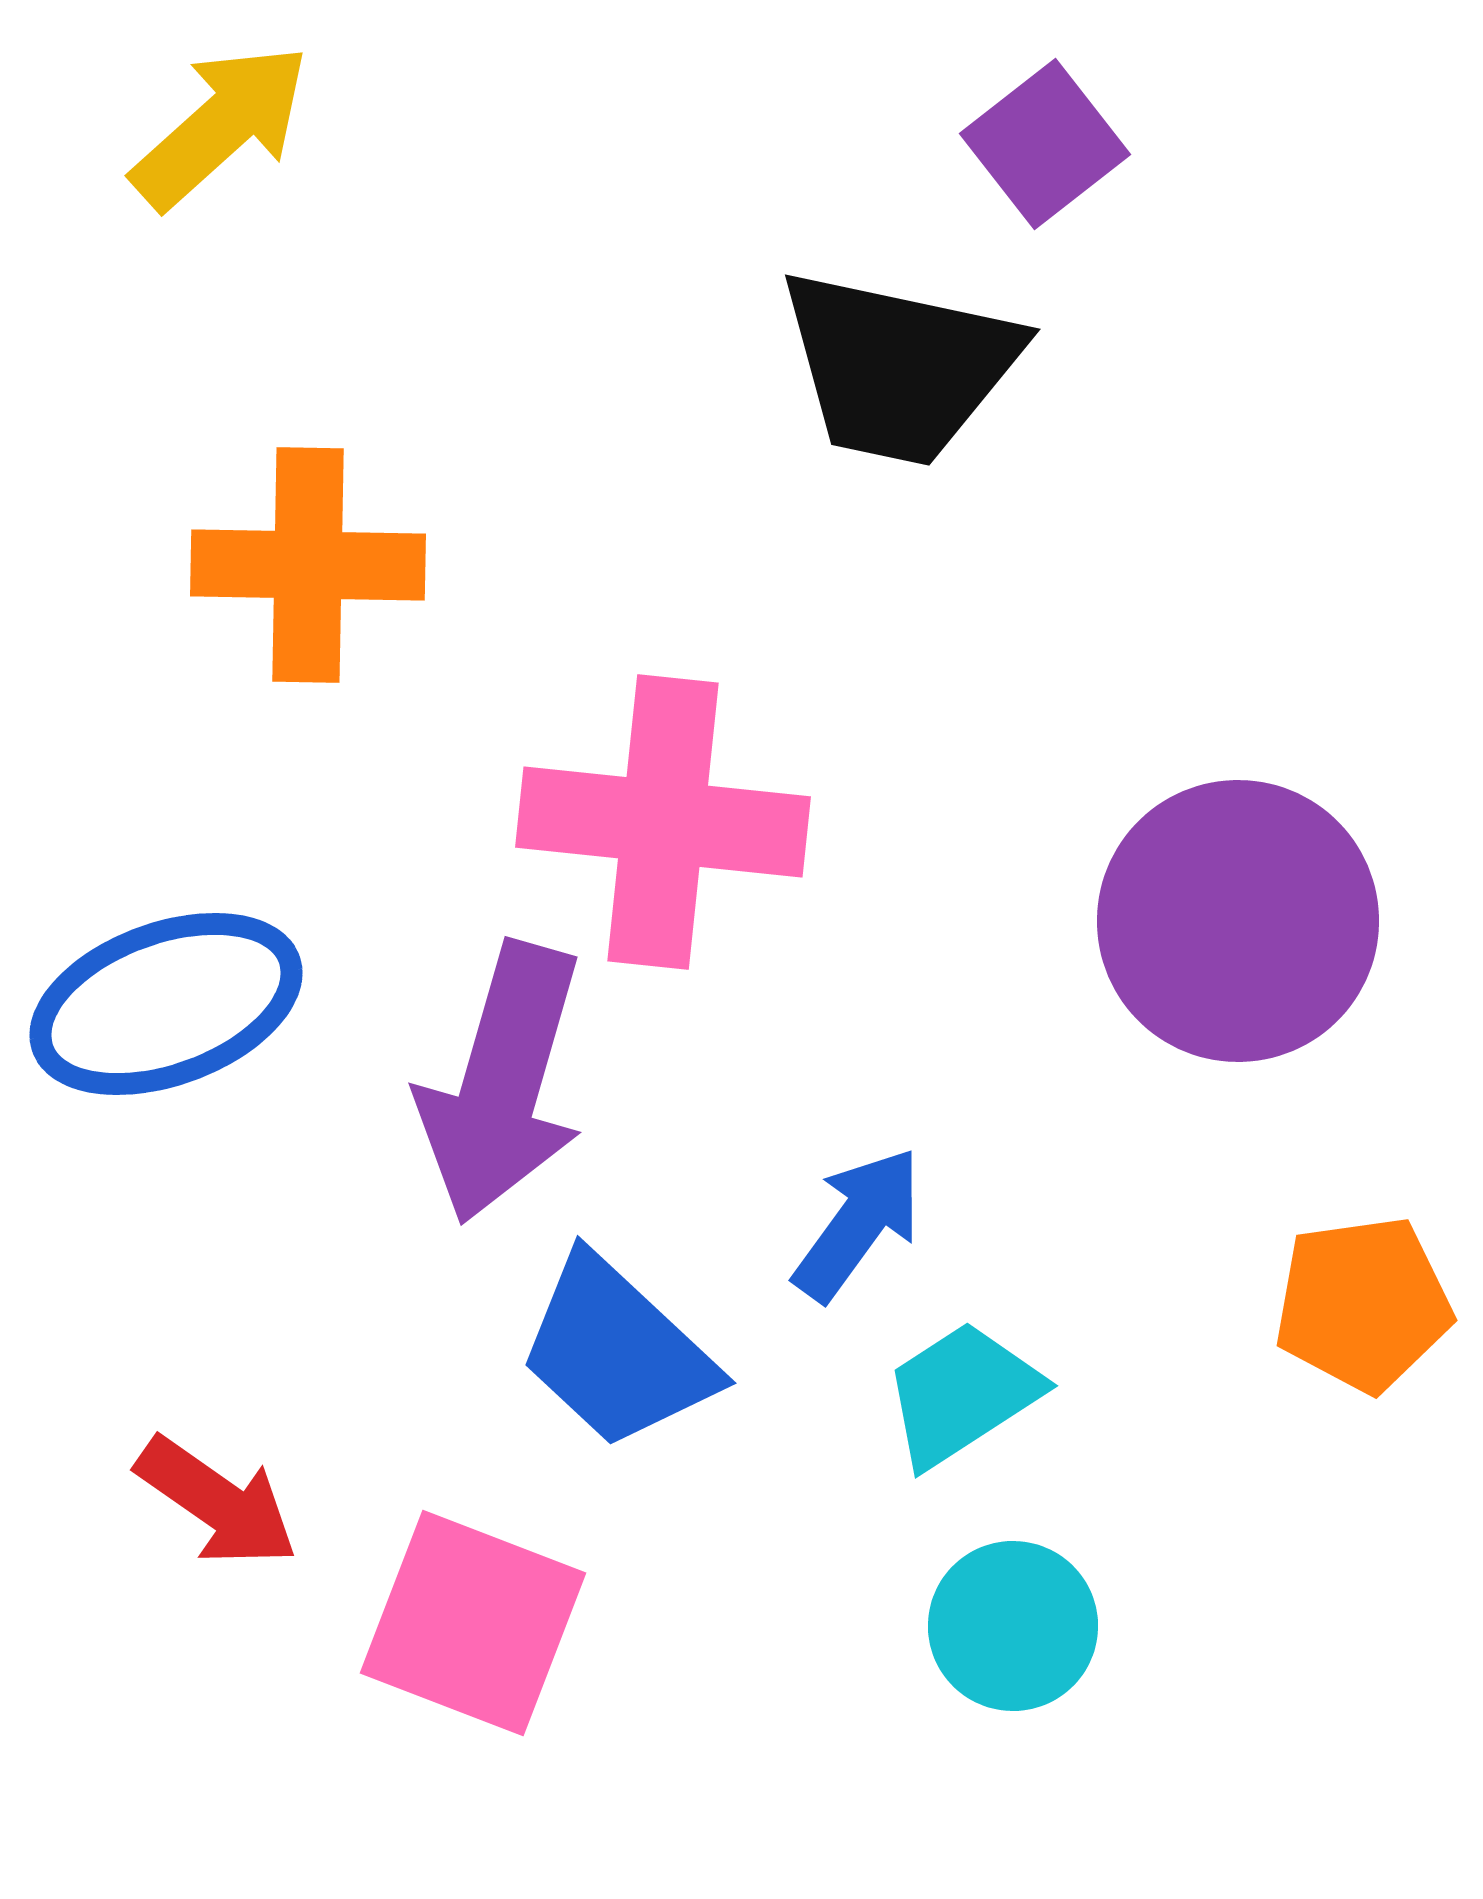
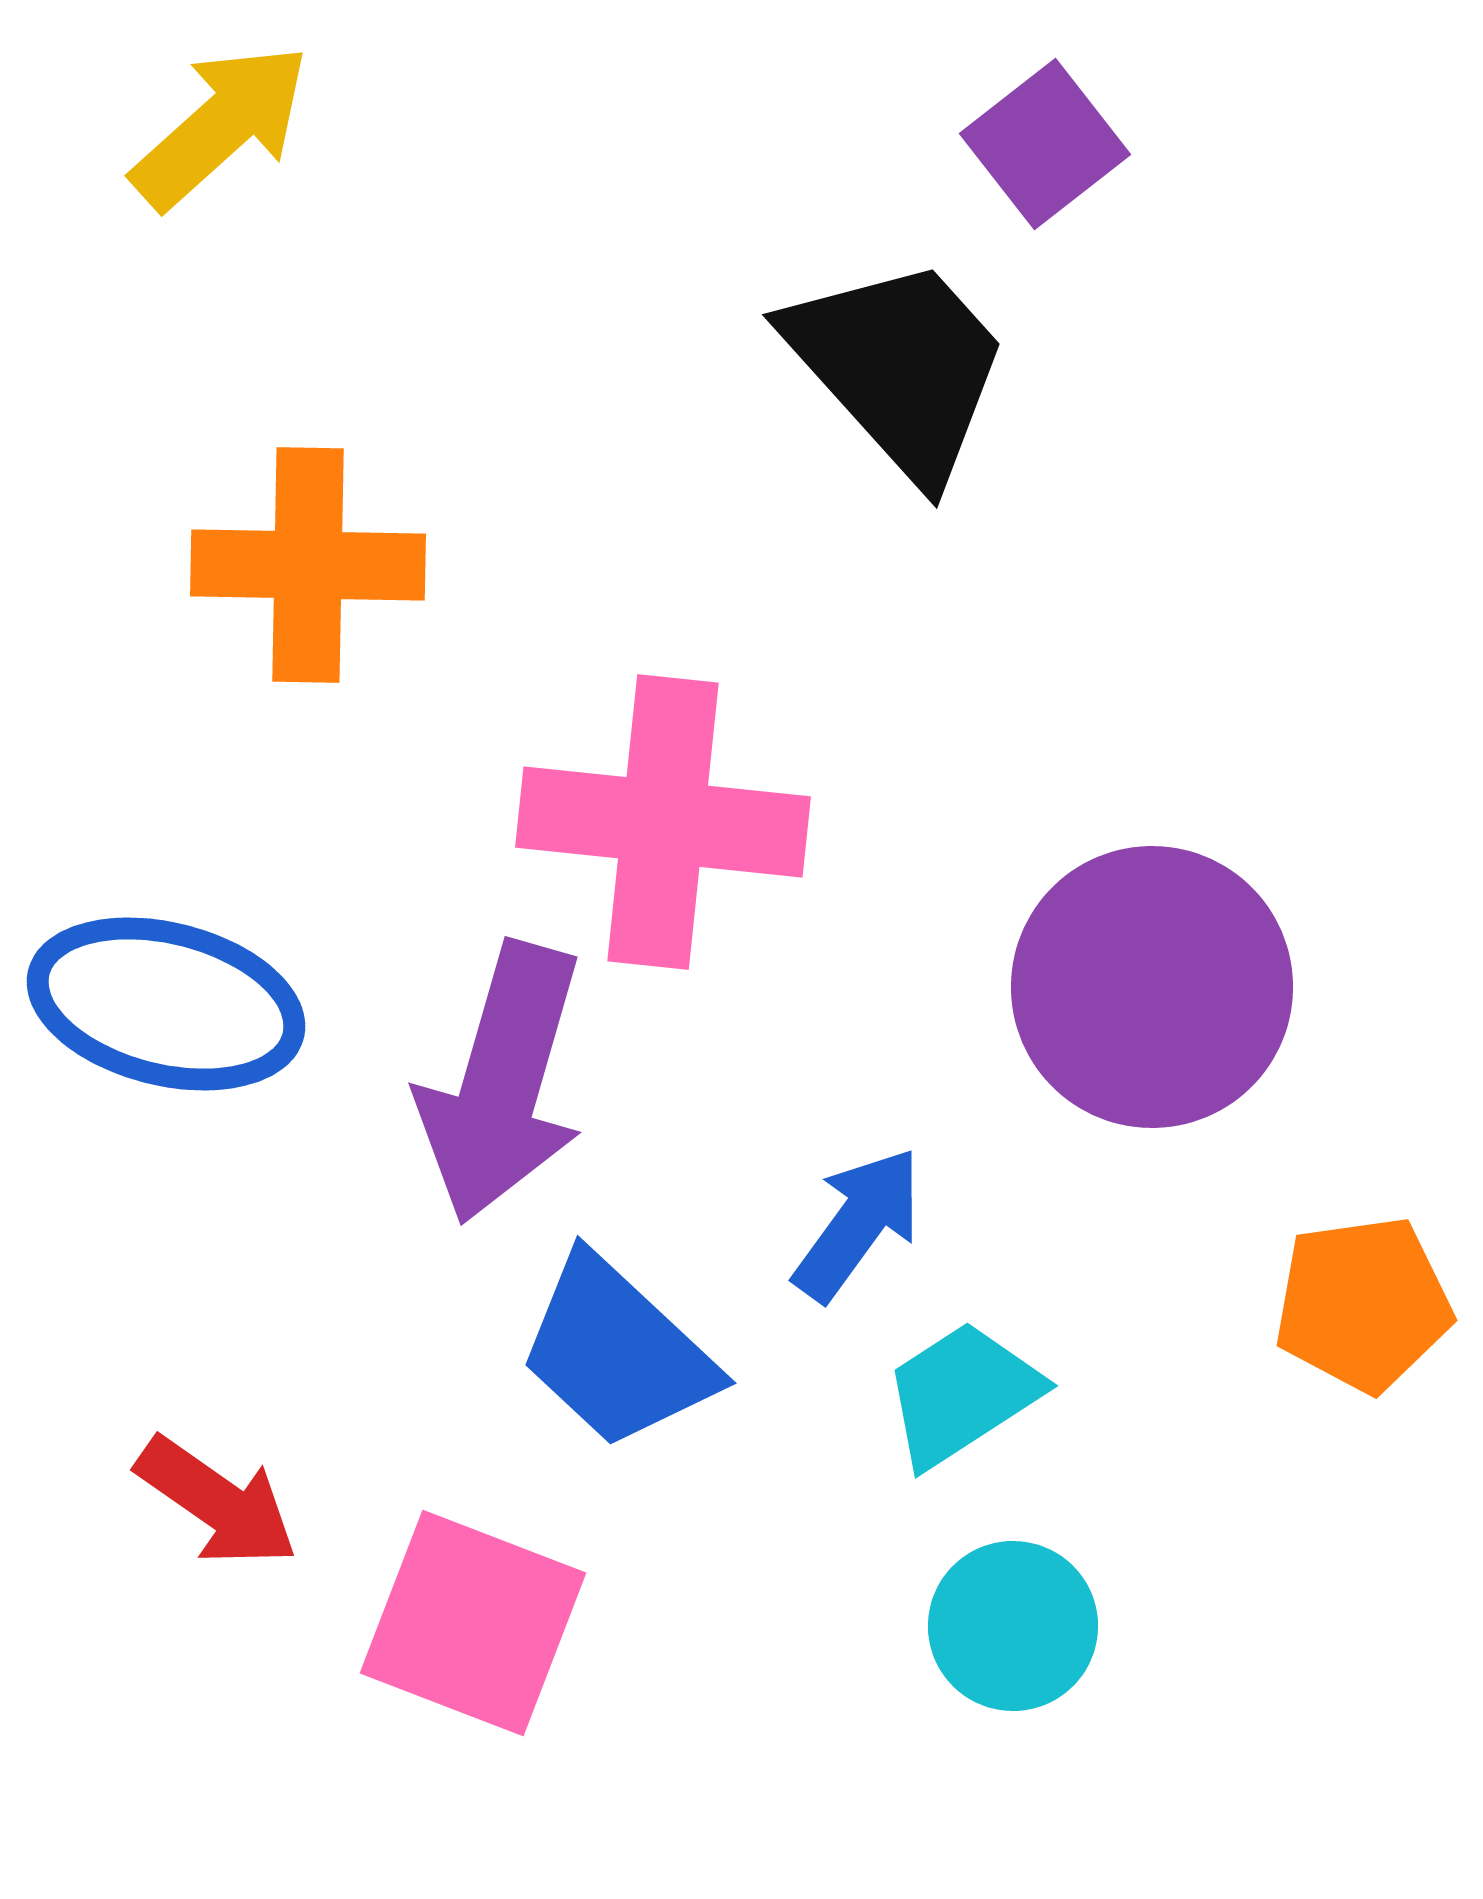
black trapezoid: rotated 144 degrees counterclockwise
purple circle: moved 86 px left, 66 px down
blue ellipse: rotated 34 degrees clockwise
